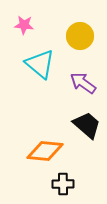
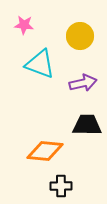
cyan triangle: rotated 20 degrees counterclockwise
purple arrow: rotated 132 degrees clockwise
black trapezoid: rotated 40 degrees counterclockwise
black cross: moved 2 px left, 2 px down
